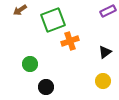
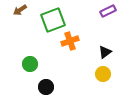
yellow circle: moved 7 px up
